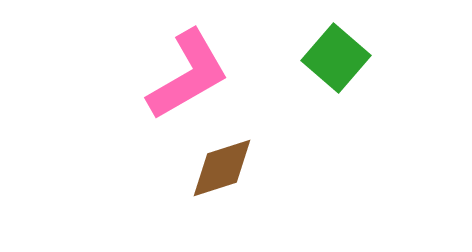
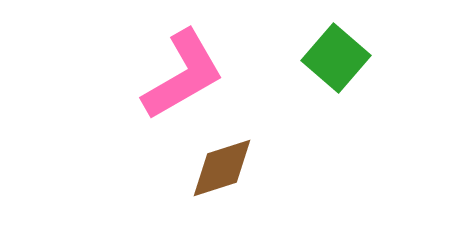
pink L-shape: moved 5 px left
